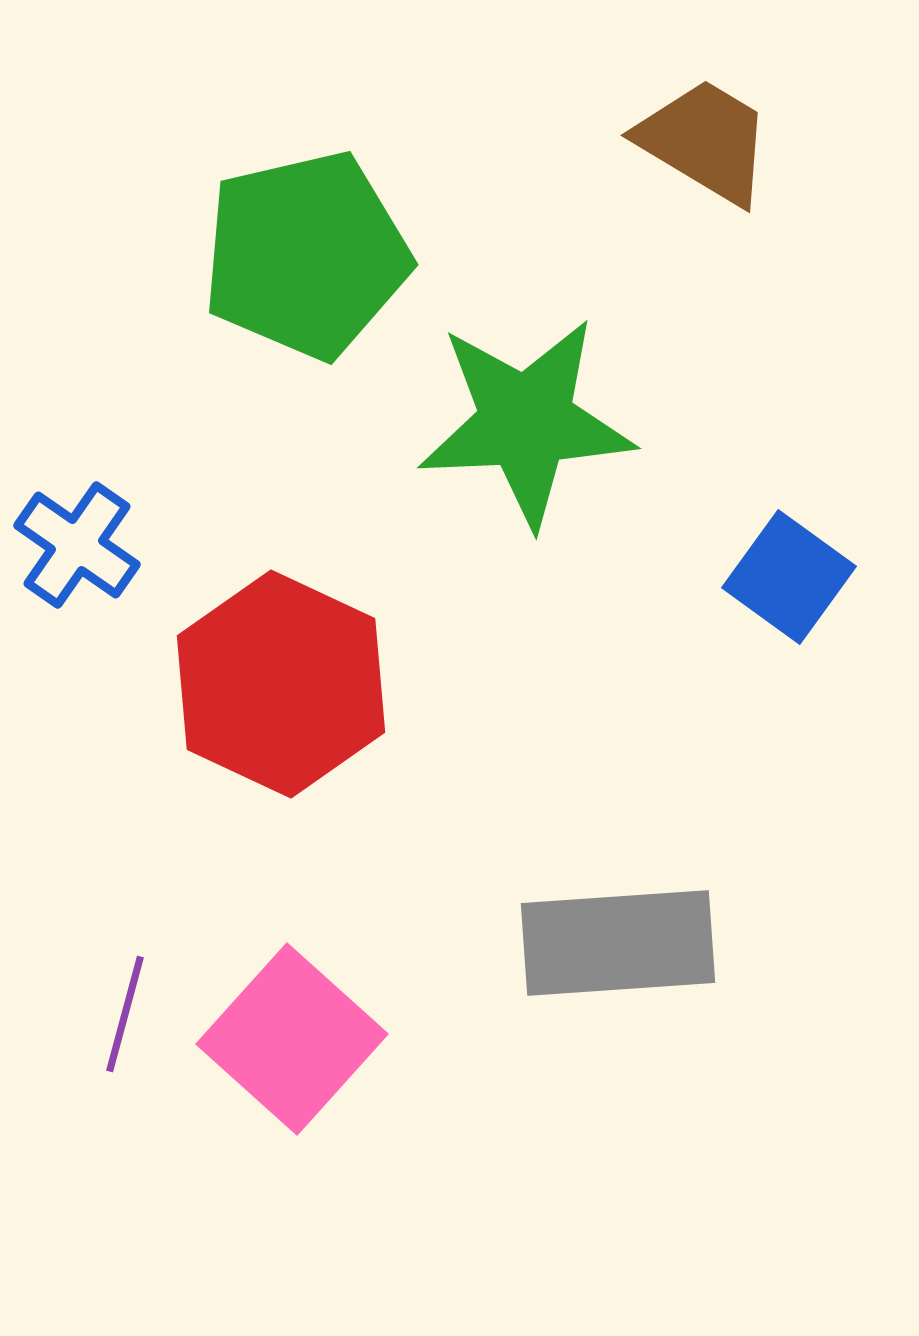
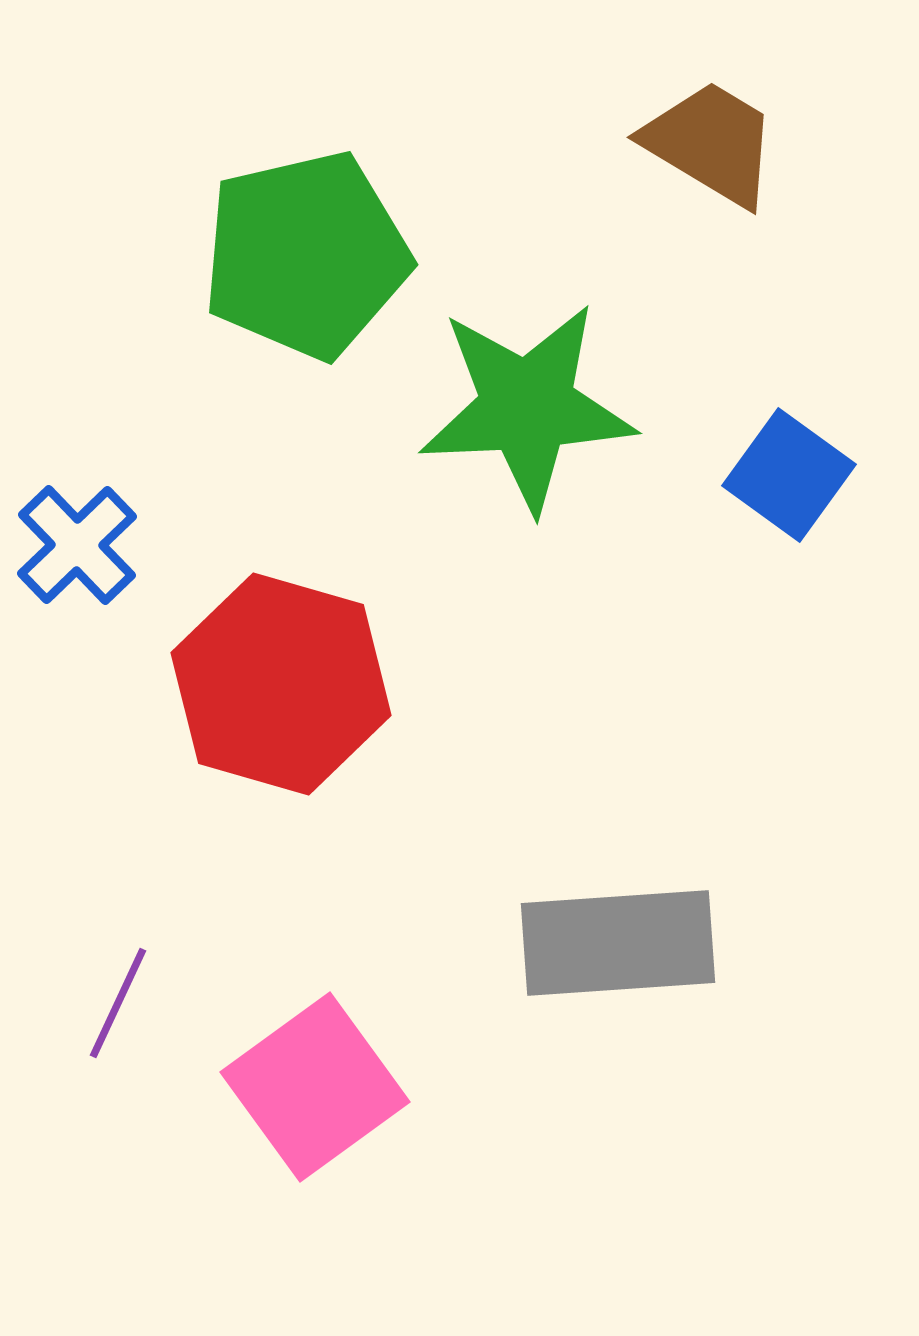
brown trapezoid: moved 6 px right, 2 px down
green star: moved 1 px right, 15 px up
blue cross: rotated 11 degrees clockwise
blue square: moved 102 px up
red hexagon: rotated 9 degrees counterclockwise
purple line: moved 7 px left, 11 px up; rotated 10 degrees clockwise
pink square: moved 23 px right, 48 px down; rotated 12 degrees clockwise
